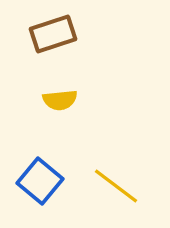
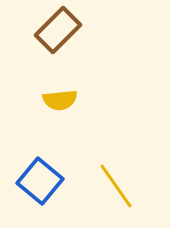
brown rectangle: moved 5 px right, 4 px up; rotated 27 degrees counterclockwise
yellow line: rotated 18 degrees clockwise
